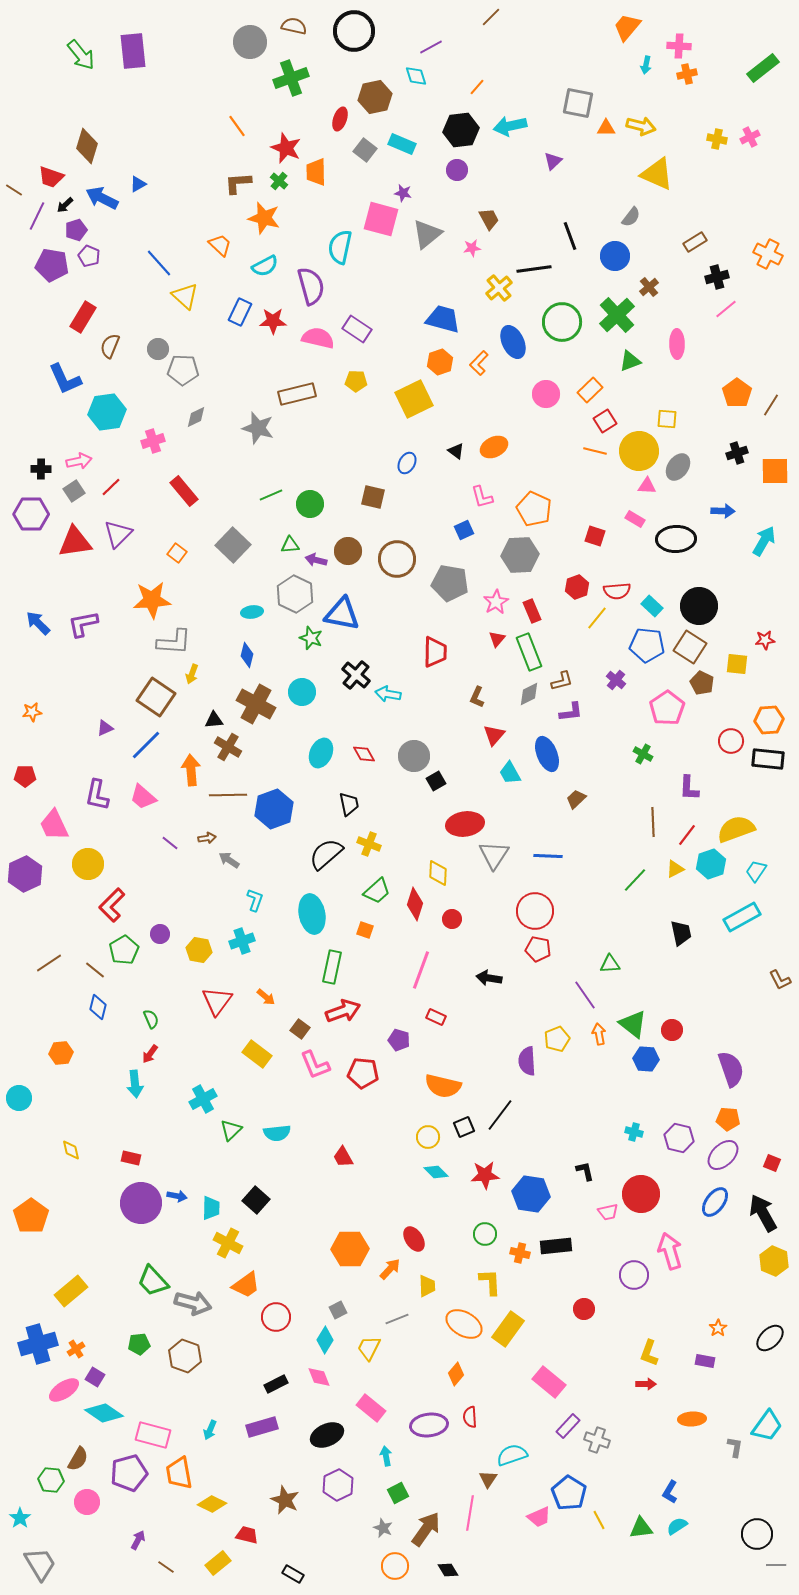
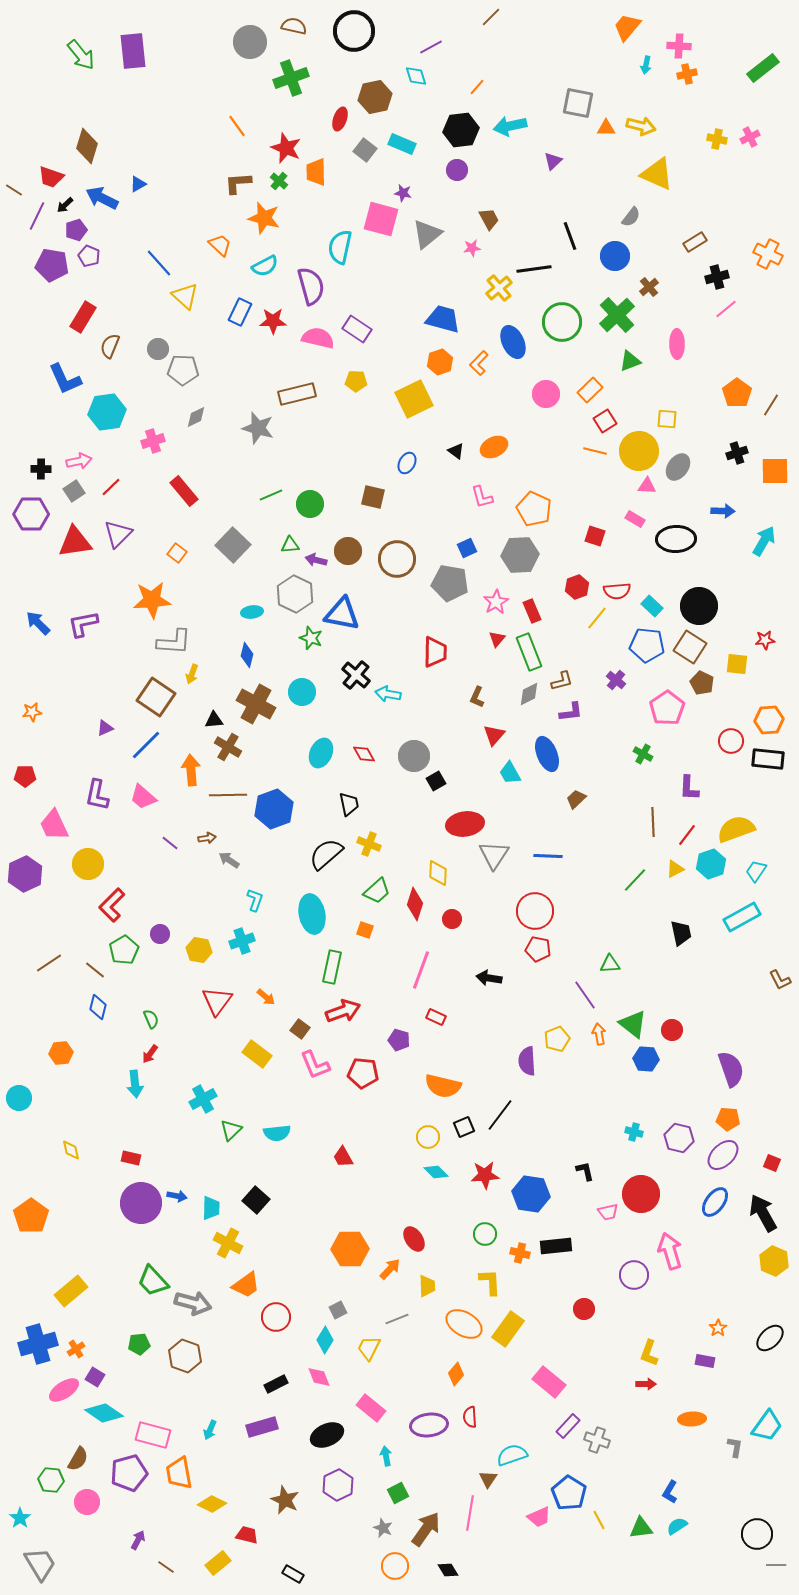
blue square at (464, 530): moved 3 px right, 18 px down
